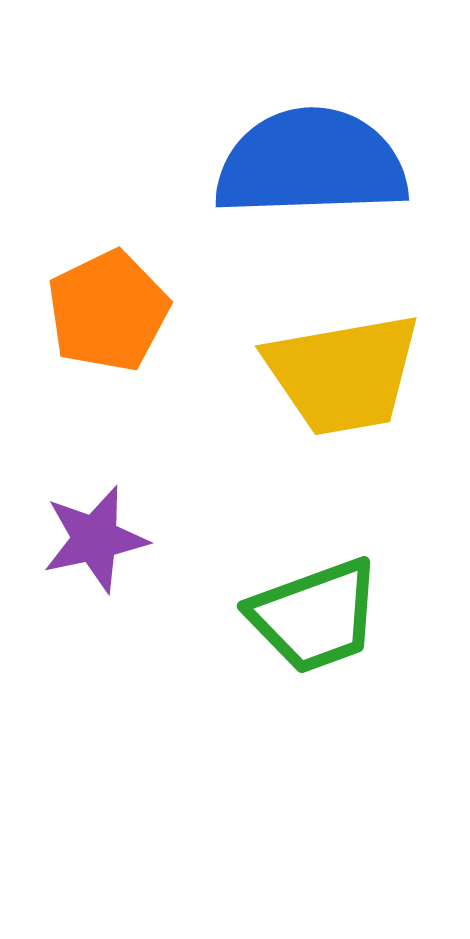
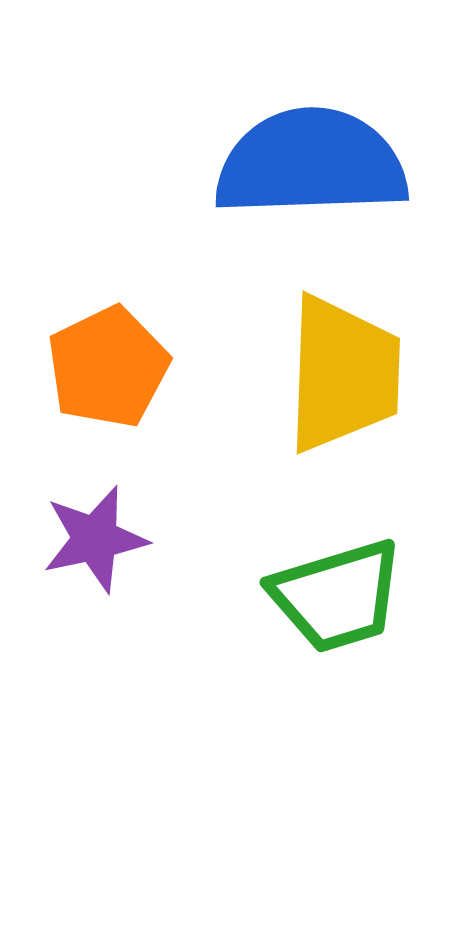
orange pentagon: moved 56 px down
yellow trapezoid: rotated 78 degrees counterclockwise
green trapezoid: moved 22 px right, 20 px up; rotated 3 degrees clockwise
